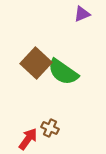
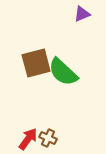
brown square: rotated 32 degrees clockwise
green semicircle: rotated 8 degrees clockwise
brown cross: moved 2 px left, 10 px down
